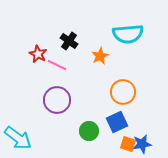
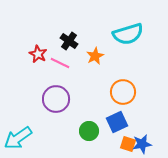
cyan semicircle: rotated 12 degrees counterclockwise
orange star: moved 5 px left
pink line: moved 3 px right, 2 px up
purple circle: moved 1 px left, 1 px up
cyan arrow: rotated 108 degrees clockwise
